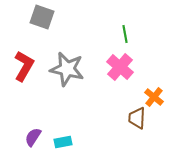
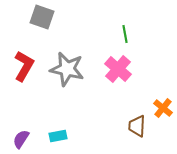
pink cross: moved 2 px left, 2 px down
orange cross: moved 9 px right, 11 px down
brown trapezoid: moved 8 px down
purple semicircle: moved 12 px left, 2 px down
cyan rectangle: moved 5 px left, 6 px up
